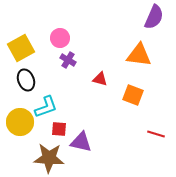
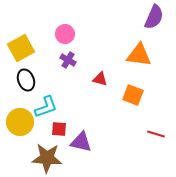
pink circle: moved 5 px right, 4 px up
brown star: moved 2 px left
